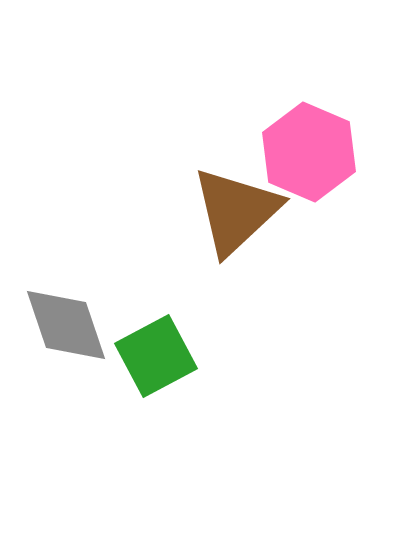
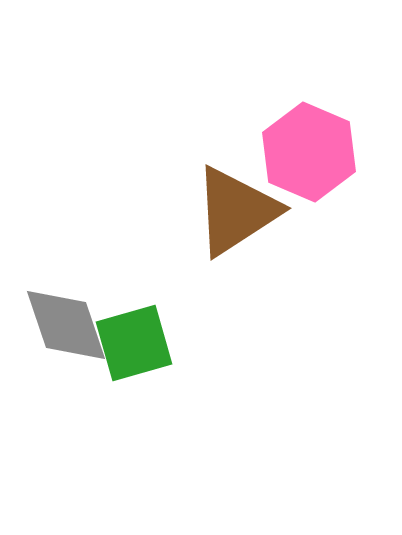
brown triangle: rotated 10 degrees clockwise
green square: moved 22 px left, 13 px up; rotated 12 degrees clockwise
